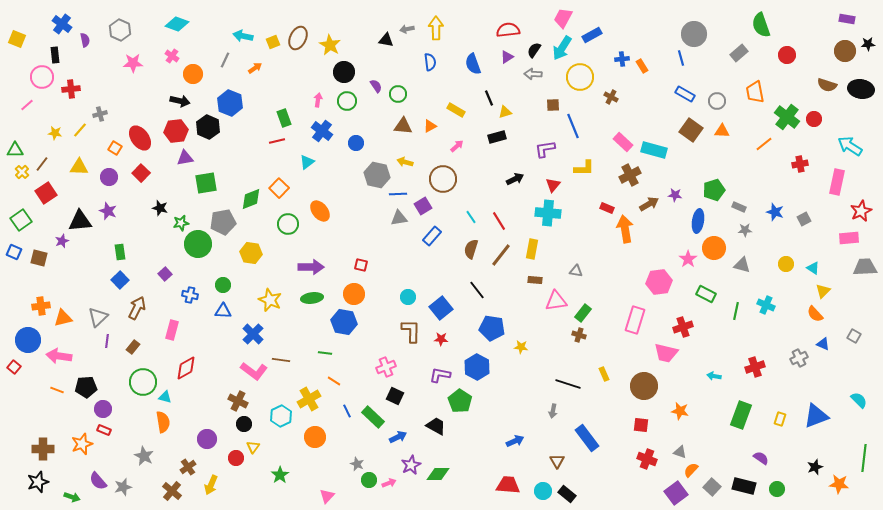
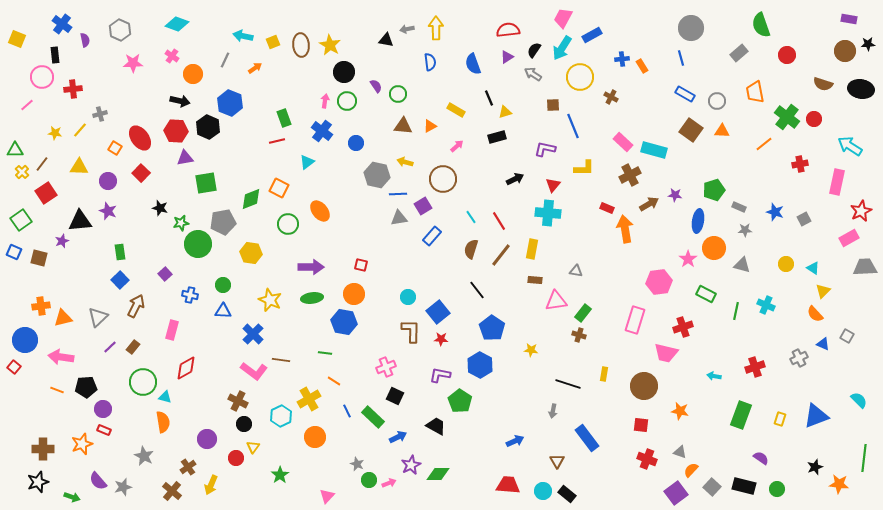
purple rectangle at (847, 19): moved 2 px right
gray circle at (694, 34): moved 3 px left, 6 px up
brown ellipse at (298, 38): moved 3 px right, 7 px down; rotated 30 degrees counterclockwise
gray arrow at (533, 74): rotated 30 degrees clockwise
brown semicircle at (827, 85): moved 4 px left, 1 px up
red cross at (71, 89): moved 2 px right
pink arrow at (318, 100): moved 7 px right, 1 px down
red hexagon at (176, 131): rotated 10 degrees clockwise
purple L-shape at (545, 149): rotated 20 degrees clockwise
purple circle at (109, 177): moved 1 px left, 4 px down
orange square at (279, 188): rotated 18 degrees counterclockwise
pink rectangle at (849, 238): rotated 24 degrees counterclockwise
brown arrow at (137, 308): moved 1 px left, 2 px up
blue square at (441, 308): moved 3 px left, 4 px down
blue pentagon at (492, 328): rotated 25 degrees clockwise
gray square at (854, 336): moved 7 px left
blue circle at (28, 340): moved 3 px left
purple line at (107, 341): moved 3 px right, 6 px down; rotated 40 degrees clockwise
yellow star at (521, 347): moved 10 px right, 3 px down
pink arrow at (59, 356): moved 2 px right, 1 px down
blue hexagon at (477, 367): moved 3 px right, 2 px up
yellow rectangle at (604, 374): rotated 32 degrees clockwise
